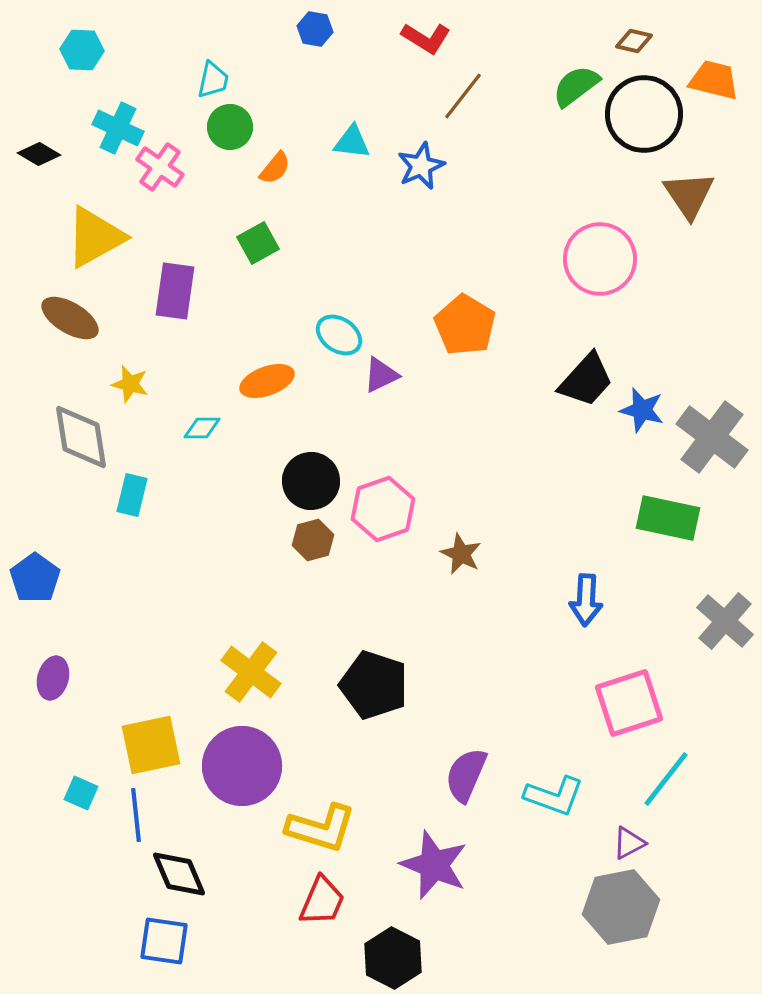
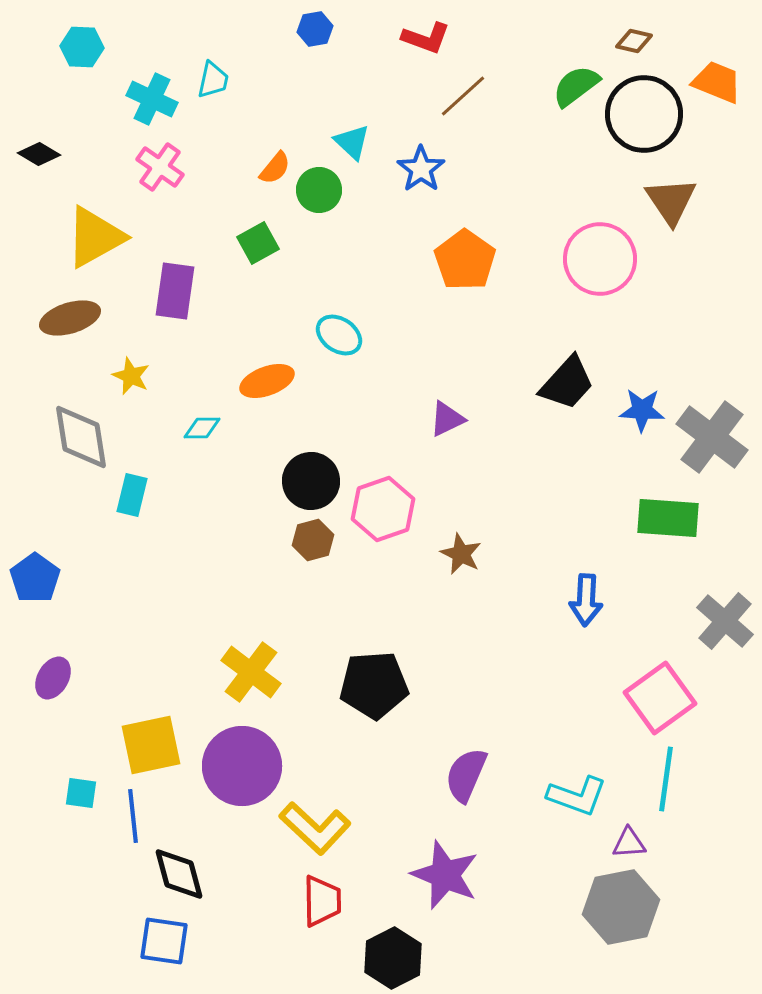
blue hexagon at (315, 29): rotated 20 degrees counterclockwise
red L-shape at (426, 38): rotated 12 degrees counterclockwise
cyan hexagon at (82, 50): moved 3 px up
orange trapezoid at (714, 80): moved 3 px right, 2 px down; rotated 8 degrees clockwise
brown line at (463, 96): rotated 10 degrees clockwise
green circle at (230, 127): moved 89 px right, 63 px down
cyan cross at (118, 128): moved 34 px right, 29 px up
cyan triangle at (352, 142): rotated 36 degrees clockwise
blue star at (421, 166): moved 3 px down; rotated 12 degrees counterclockwise
brown triangle at (689, 195): moved 18 px left, 6 px down
brown ellipse at (70, 318): rotated 48 degrees counterclockwise
orange pentagon at (465, 325): moved 65 px up; rotated 4 degrees clockwise
purple triangle at (381, 375): moved 66 px right, 44 px down
black trapezoid at (586, 380): moved 19 px left, 3 px down
yellow star at (130, 384): moved 1 px right, 8 px up; rotated 9 degrees clockwise
blue star at (642, 410): rotated 12 degrees counterclockwise
green rectangle at (668, 518): rotated 8 degrees counterclockwise
purple ellipse at (53, 678): rotated 15 degrees clockwise
black pentagon at (374, 685): rotated 22 degrees counterclockwise
pink square at (629, 703): moved 31 px right, 5 px up; rotated 18 degrees counterclockwise
cyan line at (666, 779): rotated 30 degrees counterclockwise
cyan square at (81, 793): rotated 16 degrees counterclockwise
cyan L-shape at (554, 796): moved 23 px right
blue line at (136, 815): moved 3 px left, 1 px down
yellow L-shape at (321, 828): moved 6 px left; rotated 26 degrees clockwise
purple triangle at (629, 843): rotated 24 degrees clockwise
purple star at (434, 865): moved 11 px right, 10 px down
black diamond at (179, 874): rotated 8 degrees clockwise
red trapezoid at (322, 901): rotated 24 degrees counterclockwise
black hexagon at (393, 958): rotated 6 degrees clockwise
